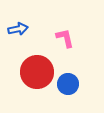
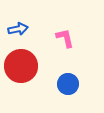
red circle: moved 16 px left, 6 px up
